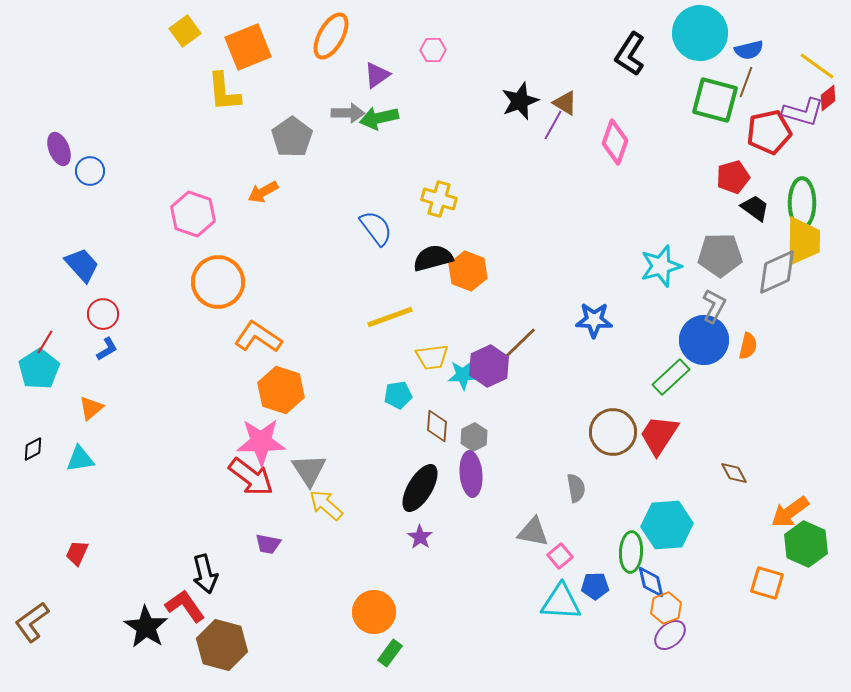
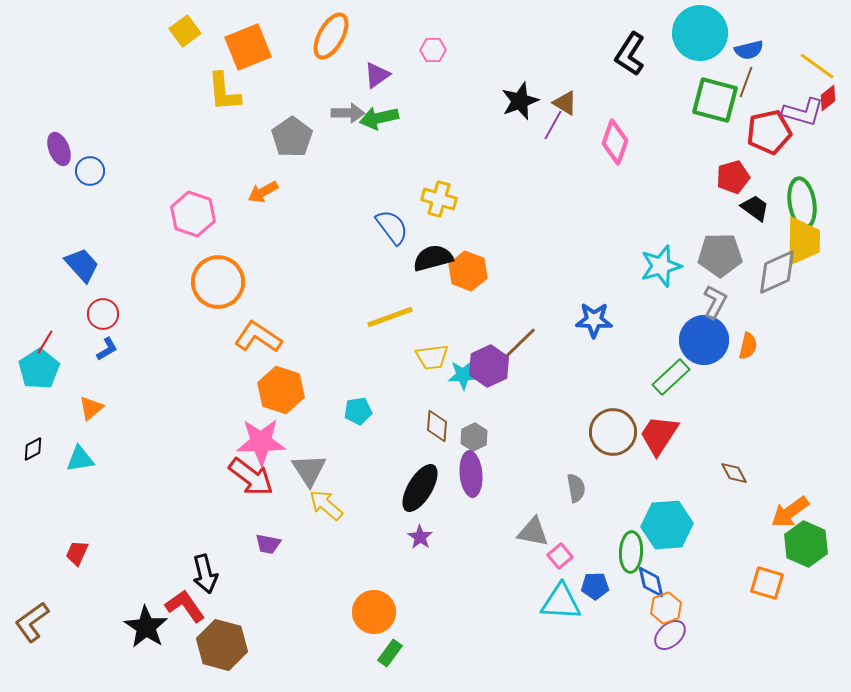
green ellipse at (802, 203): rotated 9 degrees counterclockwise
blue semicircle at (376, 228): moved 16 px right, 1 px up
gray L-shape at (714, 306): moved 1 px right, 4 px up
cyan pentagon at (398, 395): moved 40 px left, 16 px down
